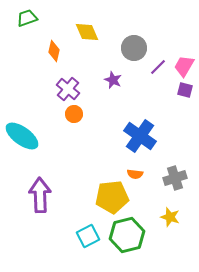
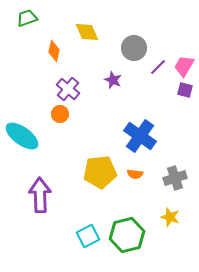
orange circle: moved 14 px left
yellow pentagon: moved 12 px left, 25 px up
